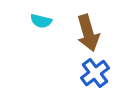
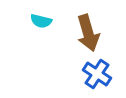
blue cross: moved 2 px right, 1 px down; rotated 20 degrees counterclockwise
